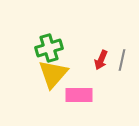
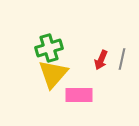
gray line: moved 1 px up
